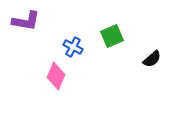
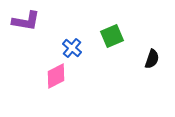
blue cross: moved 1 px left, 1 px down; rotated 12 degrees clockwise
black semicircle: rotated 30 degrees counterclockwise
pink diamond: rotated 40 degrees clockwise
